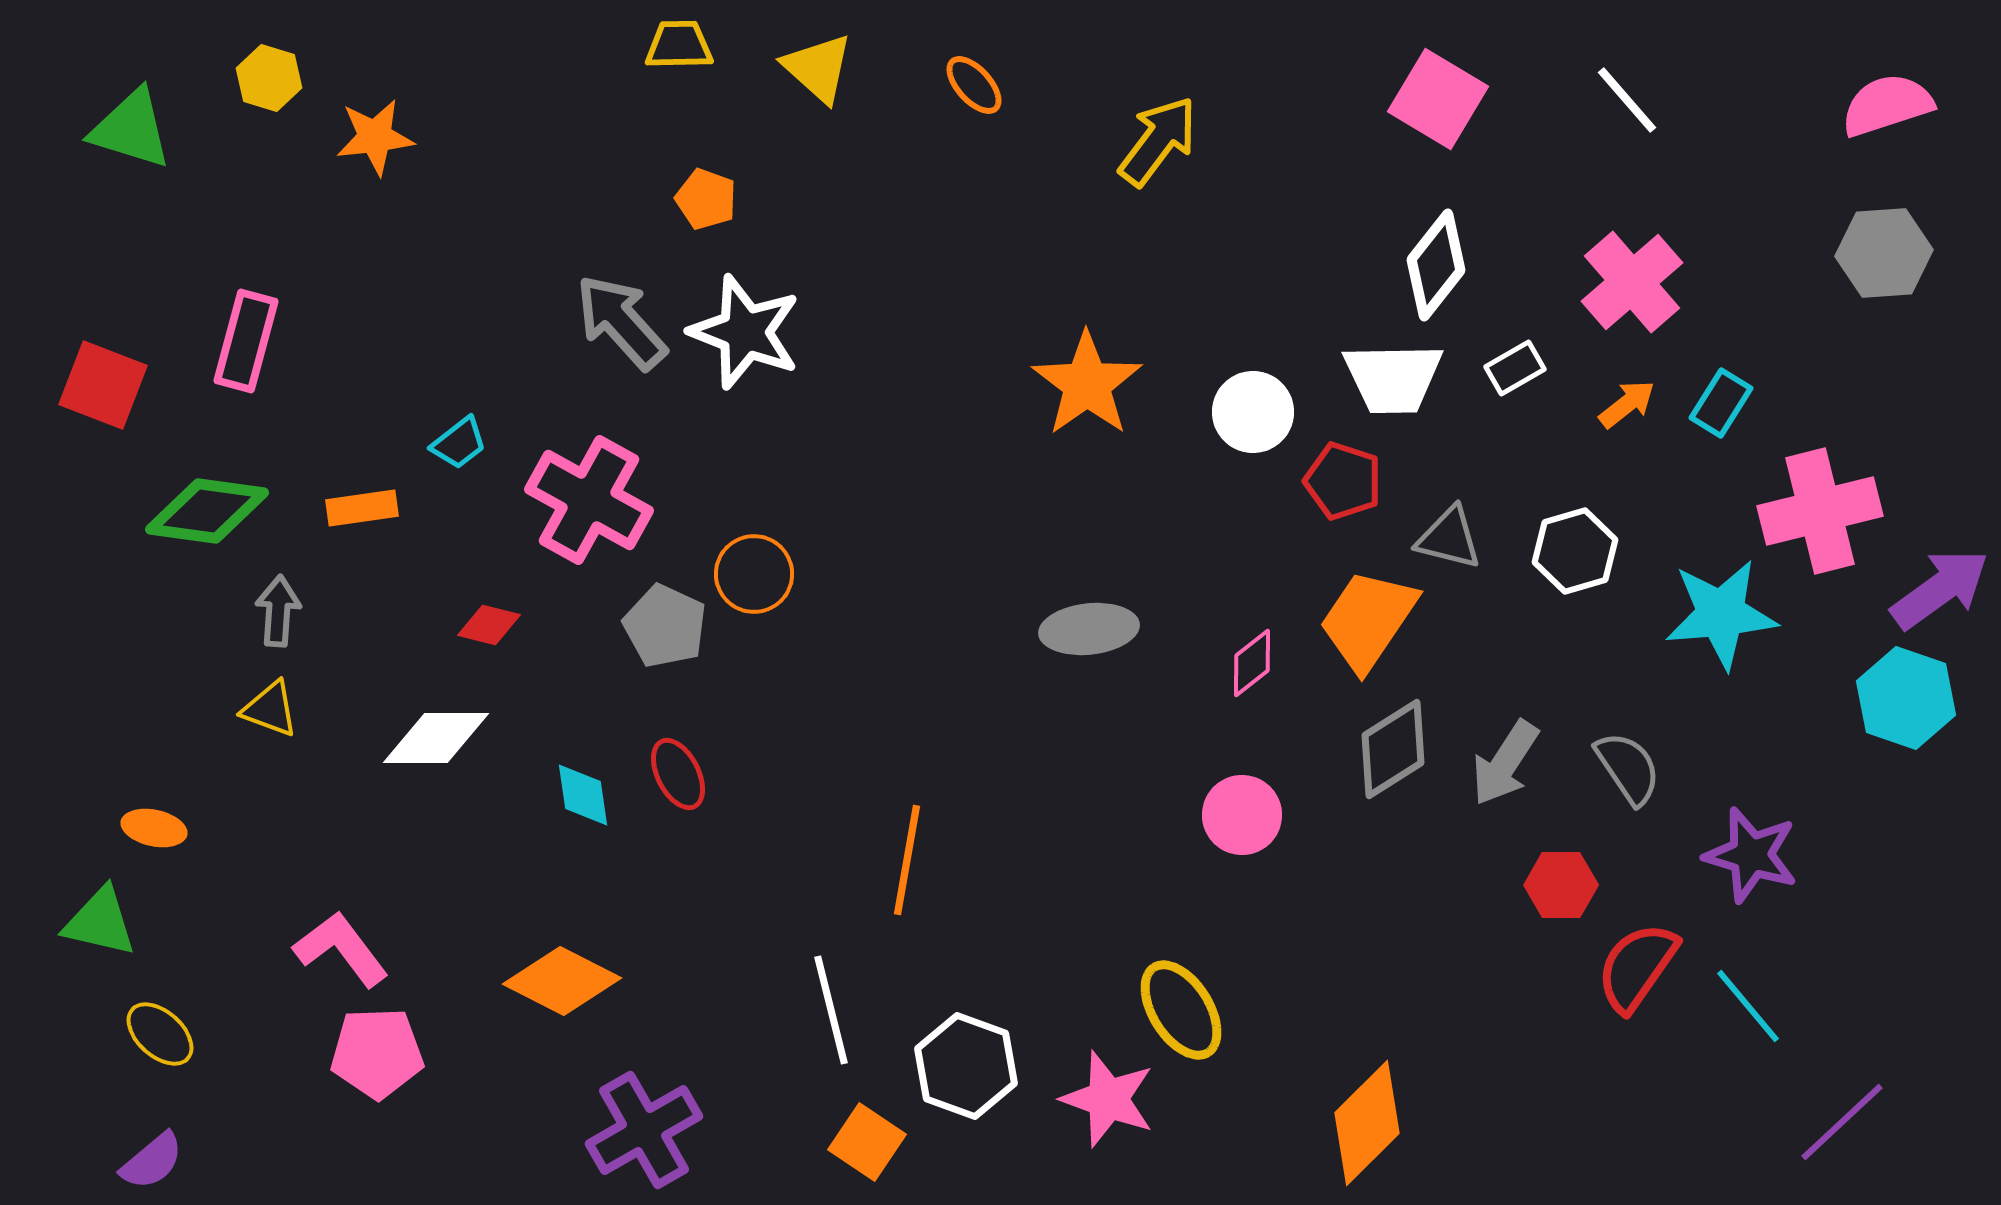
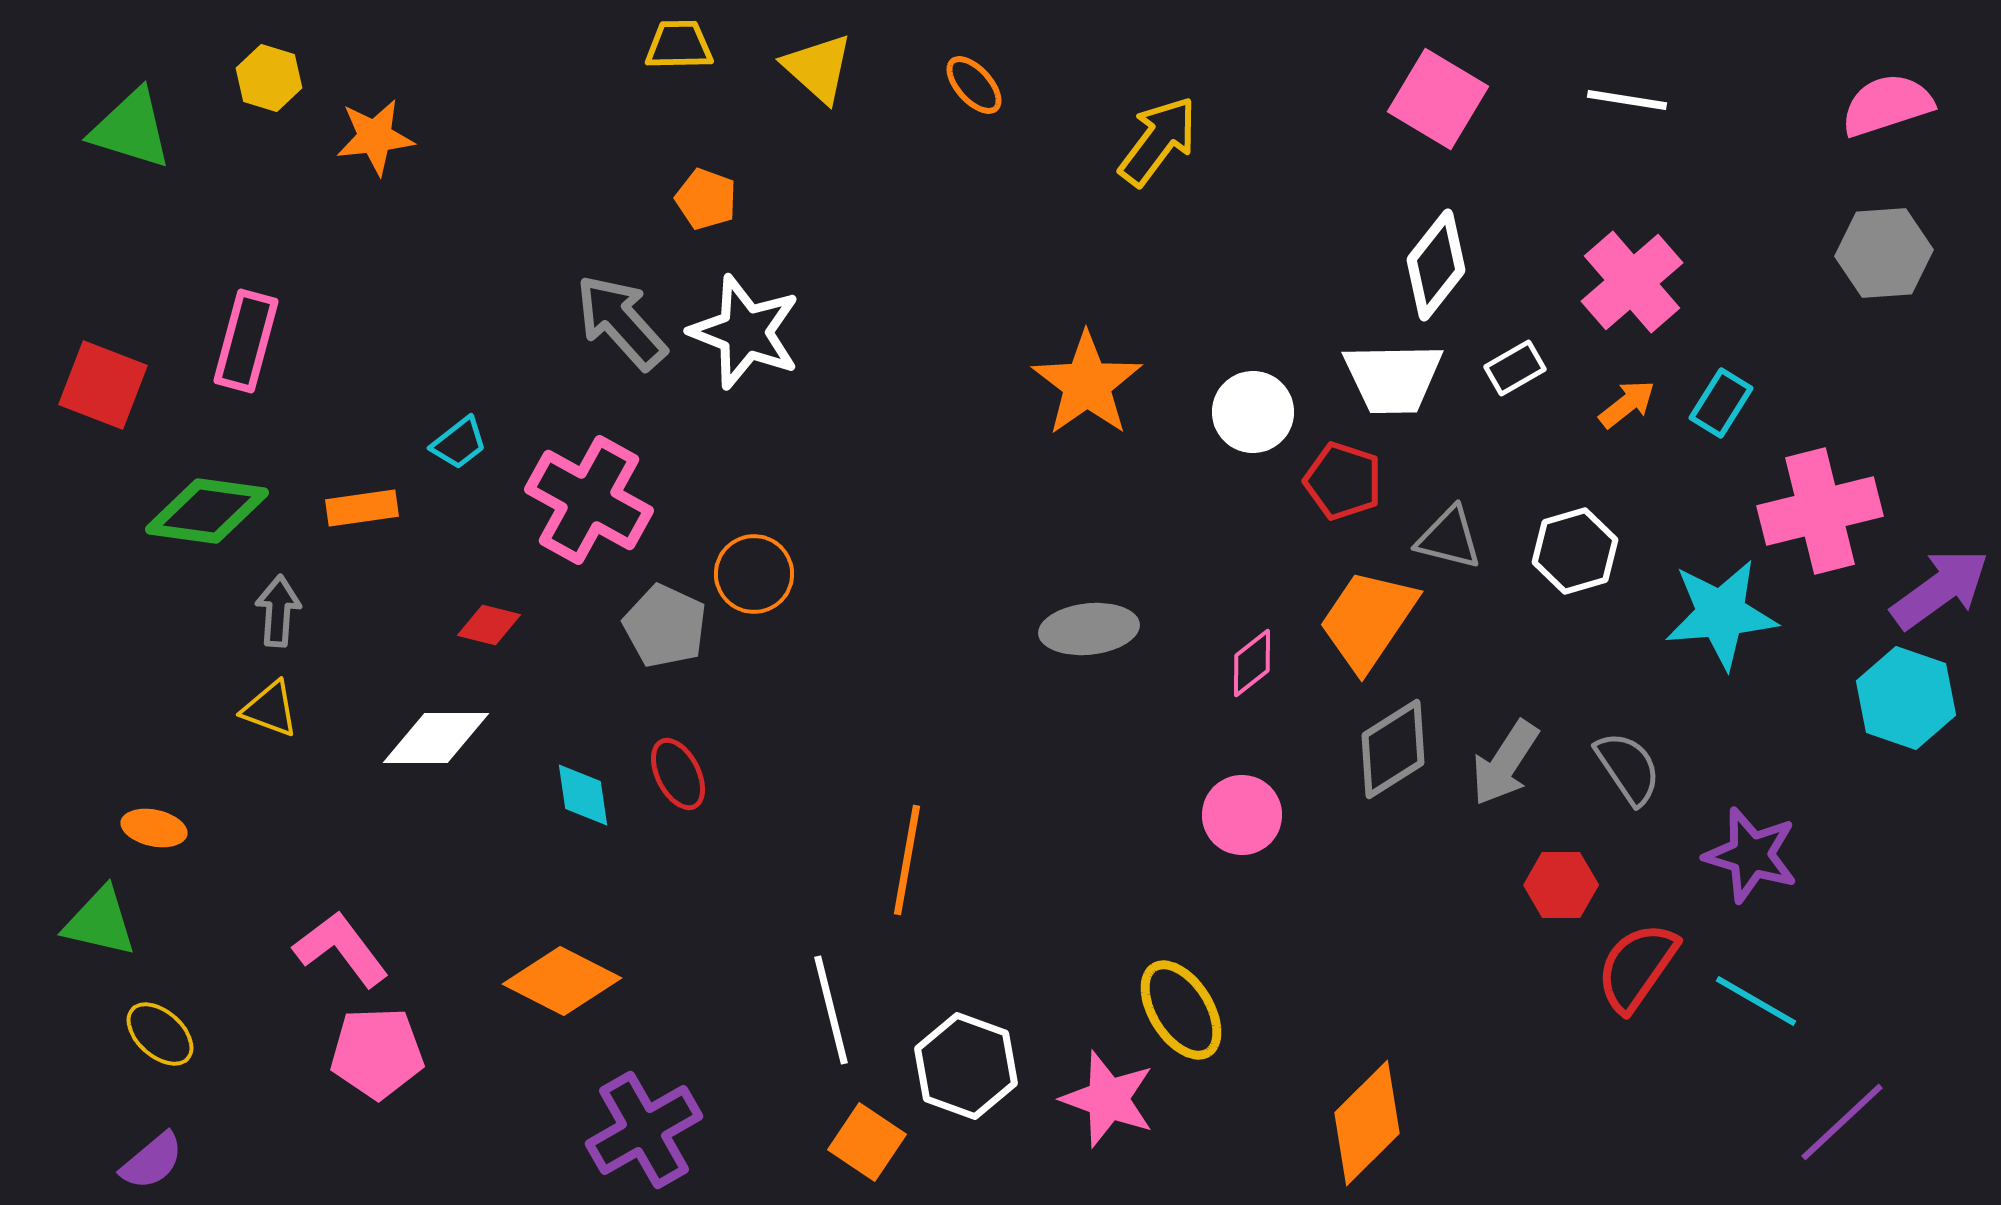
white line at (1627, 100): rotated 40 degrees counterclockwise
cyan line at (1748, 1006): moved 8 px right, 5 px up; rotated 20 degrees counterclockwise
